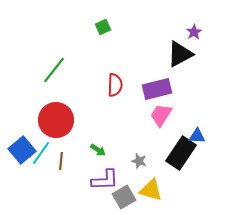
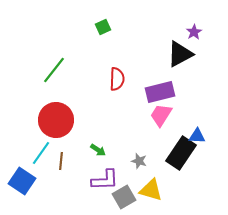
red semicircle: moved 2 px right, 6 px up
purple rectangle: moved 3 px right, 3 px down
blue square: moved 31 px down; rotated 16 degrees counterclockwise
